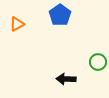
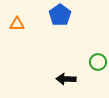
orange triangle: rotated 28 degrees clockwise
